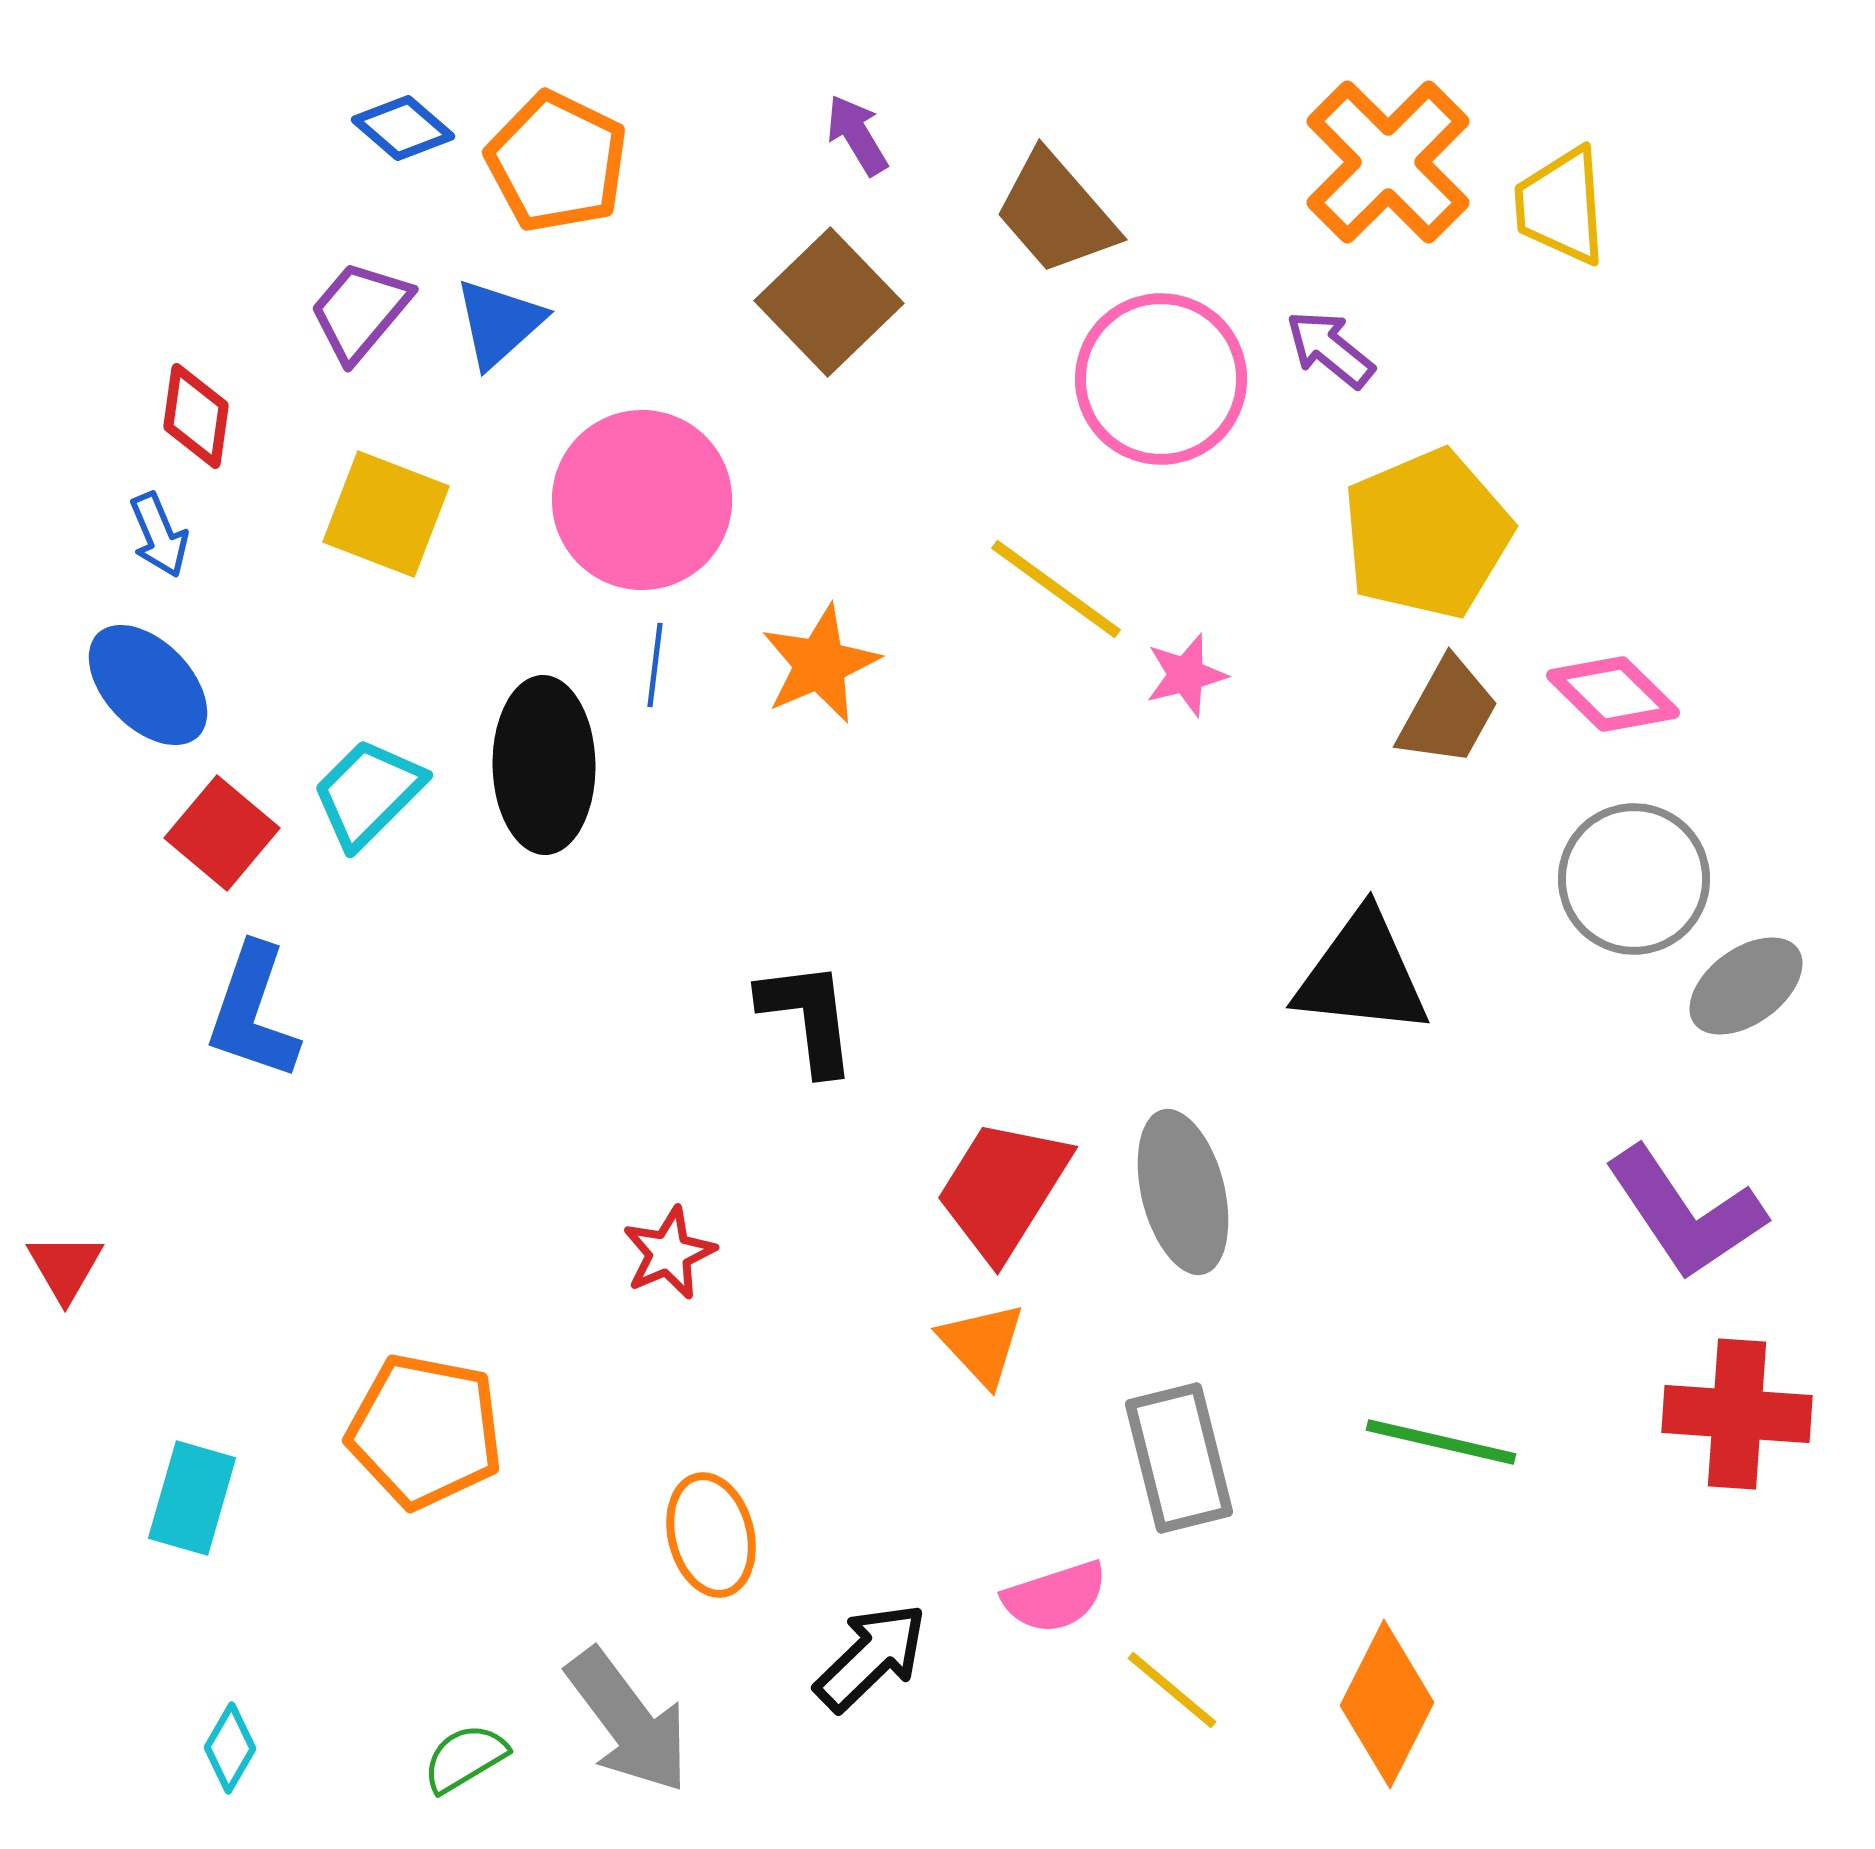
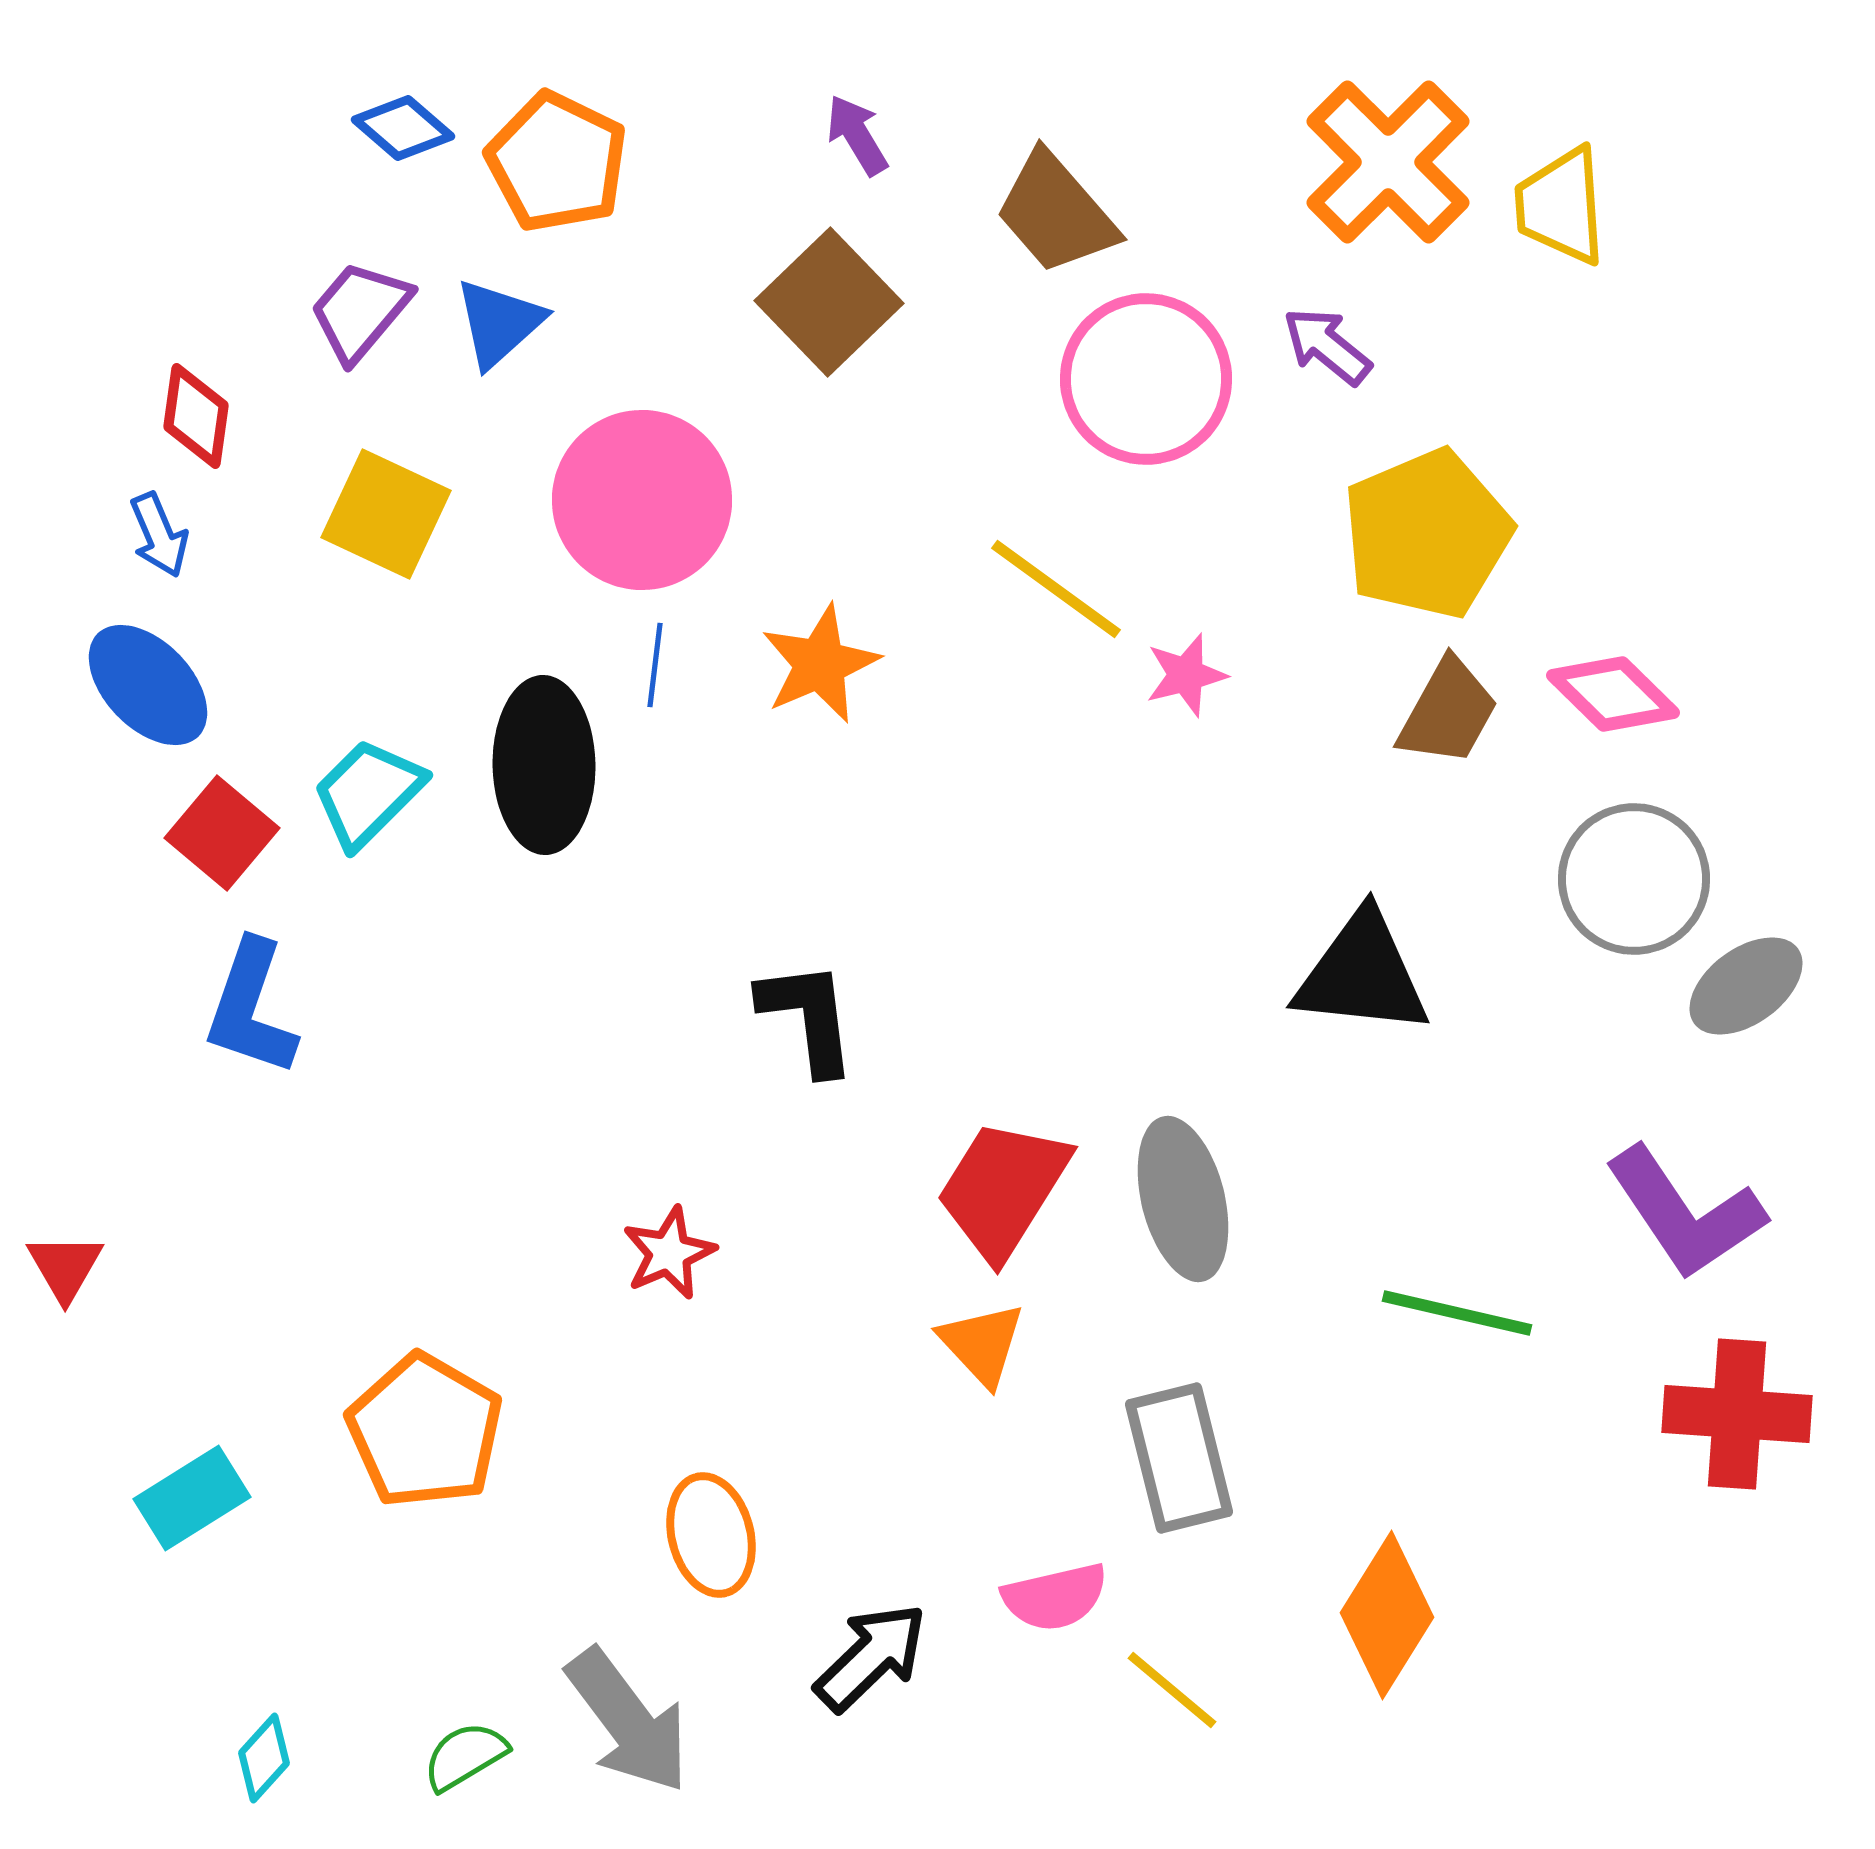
purple arrow at (1330, 349): moved 3 px left, 3 px up
pink circle at (1161, 379): moved 15 px left
yellow square at (386, 514): rotated 4 degrees clockwise
blue L-shape at (253, 1012): moved 2 px left, 4 px up
gray ellipse at (1183, 1192): moved 7 px down
orange pentagon at (425, 1431): rotated 19 degrees clockwise
green line at (1441, 1442): moved 16 px right, 129 px up
cyan rectangle at (192, 1498): rotated 42 degrees clockwise
pink semicircle at (1055, 1597): rotated 5 degrees clockwise
orange diamond at (1387, 1704): moved 89 px up; rotated 5 degrees clockwise
cyan diamond at (230, 1748): moved 34 px right, 10 px down; rotated 12 degrees clockwise
green semicircle at (465, 1758): moved 2 px up
